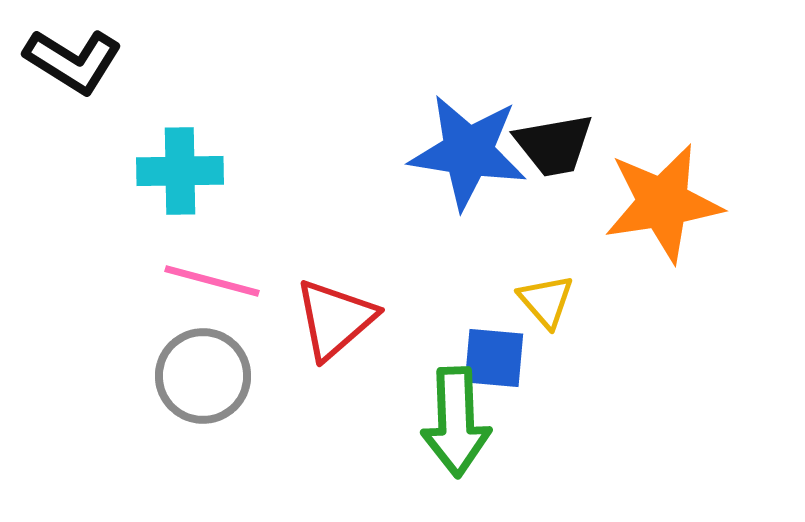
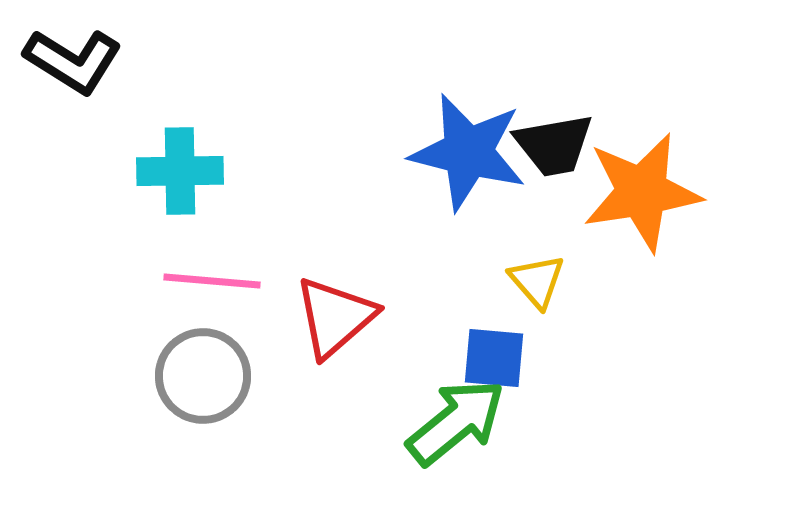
blue star: rotated 5 degrees clockwise
orange star: moved 21 px left, 11 px up
pink line: rotated 10 degrees counterclockwise
yellow triangle: moved 9 px left, 20 px up
red triangle: moved 2 px up
green arrow: rotated 127 degrees counterclockwise
